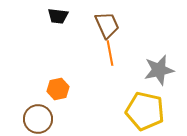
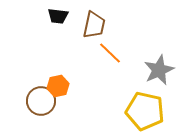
brown trapezoid: moved 13 px left; rotated 36 degrees clockwise
orange line: rotated 35 degrees counterclockwise
gray star: rotated 12 degrees counterclockwise
orange hexagon: moved 3 px up
brown circle: moved 3 px right, 18 px up
